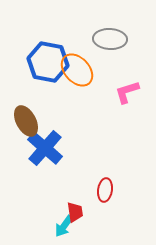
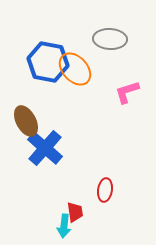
orange ellipse: moved 2 px left, 1 px up
cyan arrow: rotated 30 degrees counterclockwise
